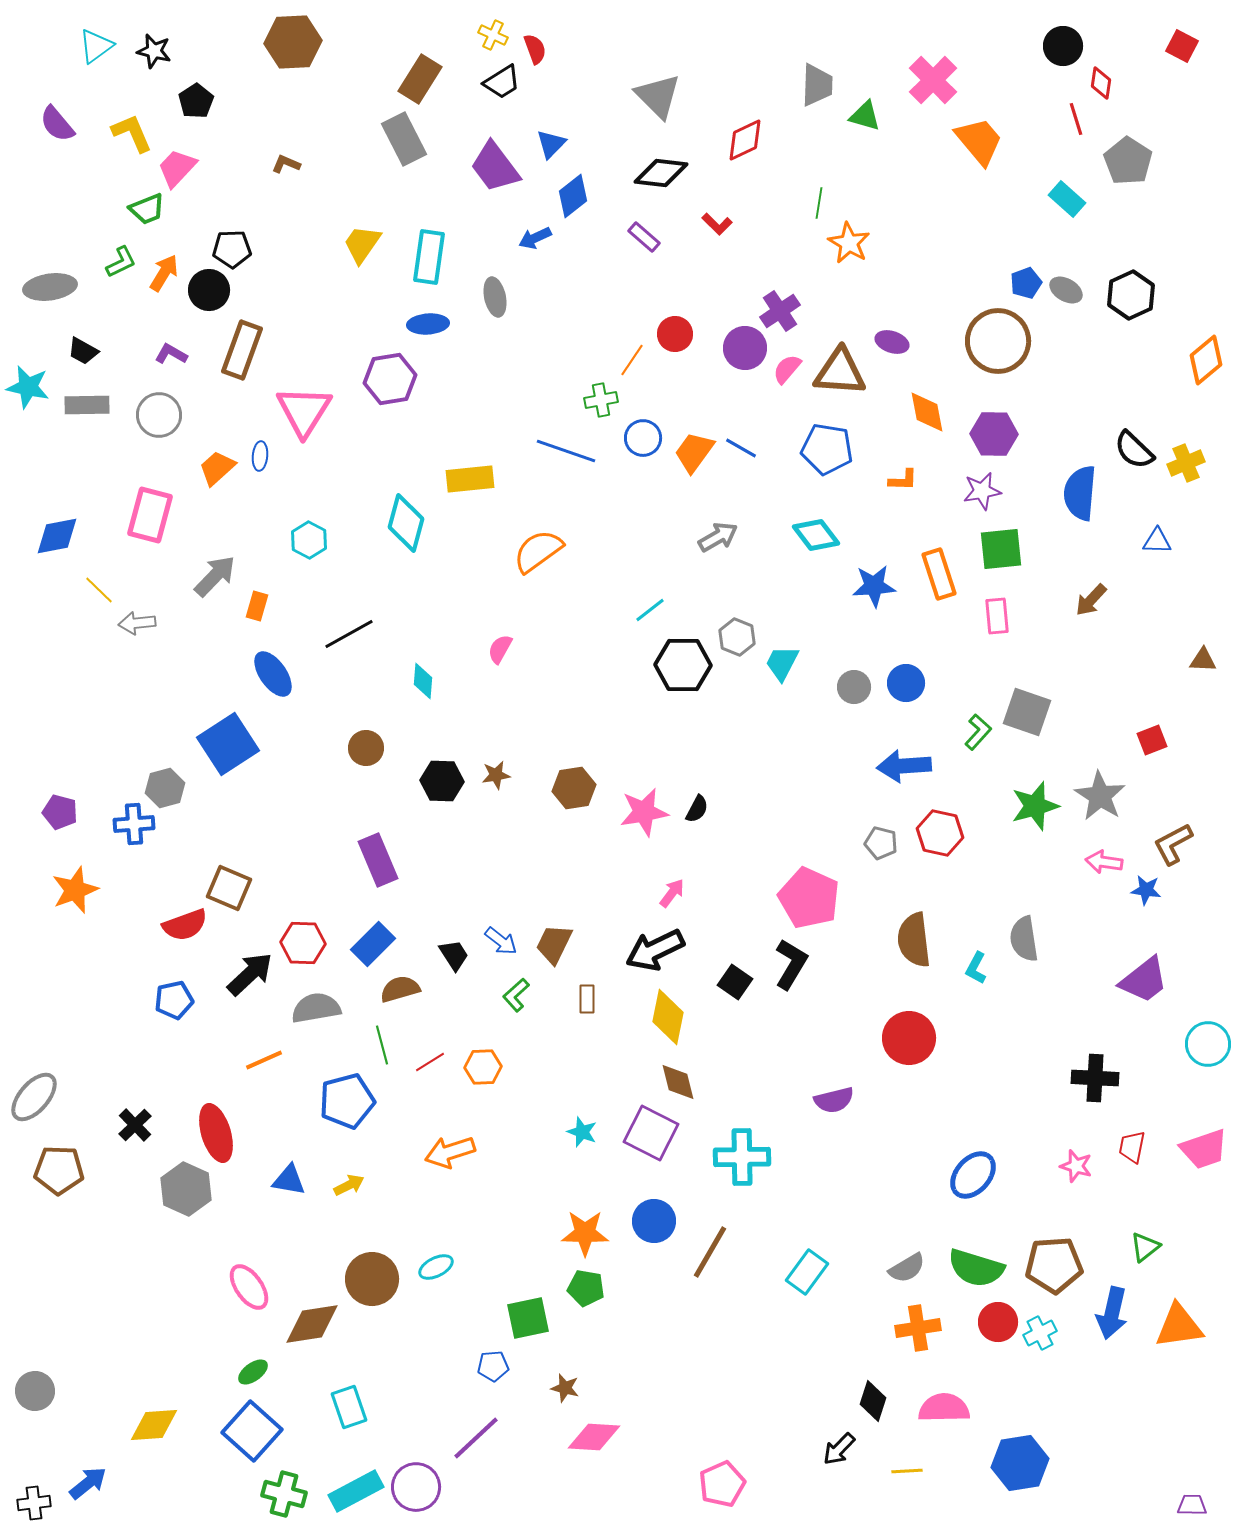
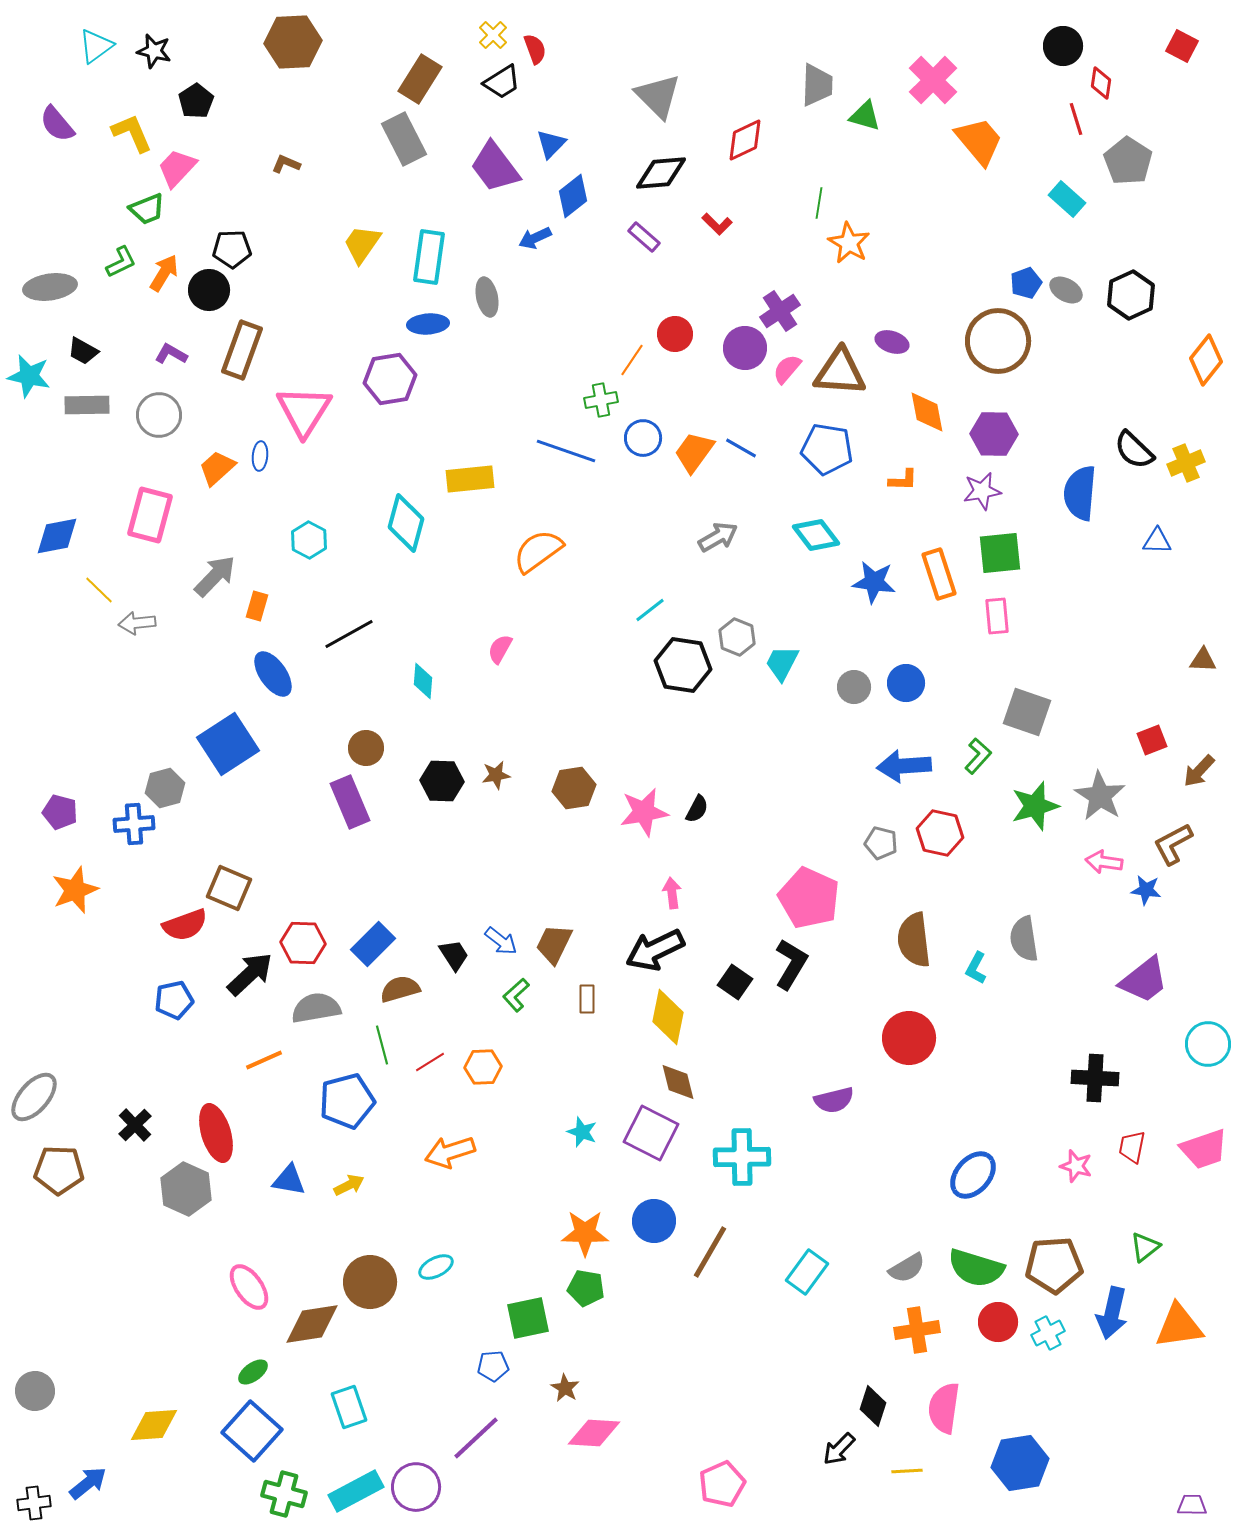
yellow cross at (493, 35): rotated 20 degrees clockwise
black diamond at (661, 173): rotated 12 degrees counterclockwise
gray ellipse at (495, 297): moved 8 px left
orange diamond at (1206, 360): rotated 12 degrees counterclockwise
cyan star at (28, 387): moved 1 px right, 11 px up
green square at (1001, 549): moved 1 px left, 4 px down
blue star at (874, 586): moved 4 px up; rotated 12 degrees clockwise
brown arrow at (1091, 600): moved 108 px right, 171 px down
black hexagon at (683, 665): rotated 8 degrees clockwise
green L-shape at (978, 732): moved 24 px down
purple rectangle at (378, 860): moved 28 px left, 58 px up
pink arrow at (672, 893): rotated 44 degrees counterclockwise
brown circle at (372, 1279): moved 2 px left, 3 px down
orange cross at (918, 1328): moved 1 px left, 2 px down
cyan cross at (1040, 1333): moved 8 px right
brown star at (565, 1388): rotated 16 degrees clockwise
black diamond at (873, 1401): moved 5 px down
pink semicircle at (944, 1408): rotated 81 degrees counterclockwise
pink diamond at (594, 1437): moved 4 px up
